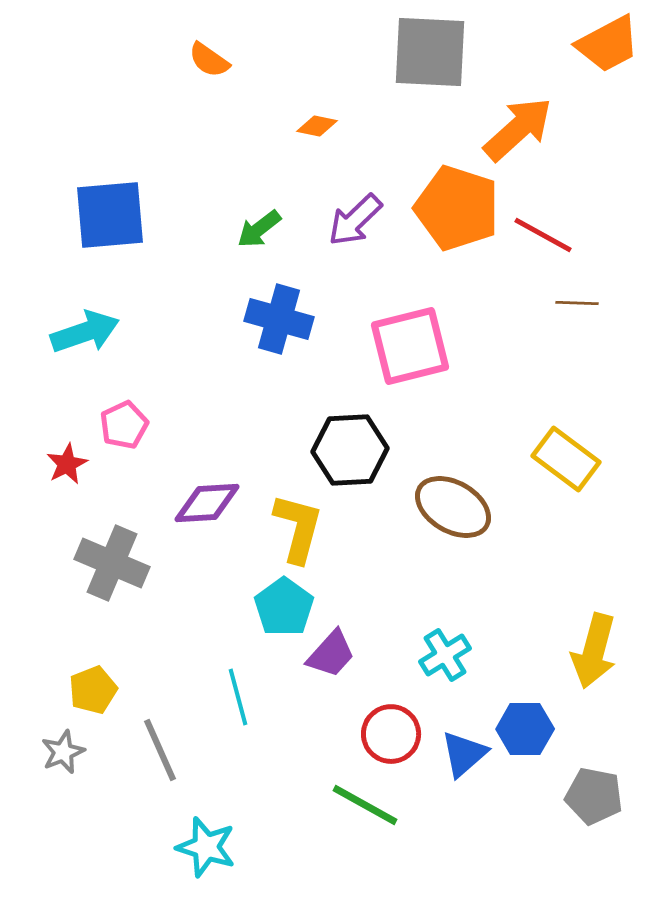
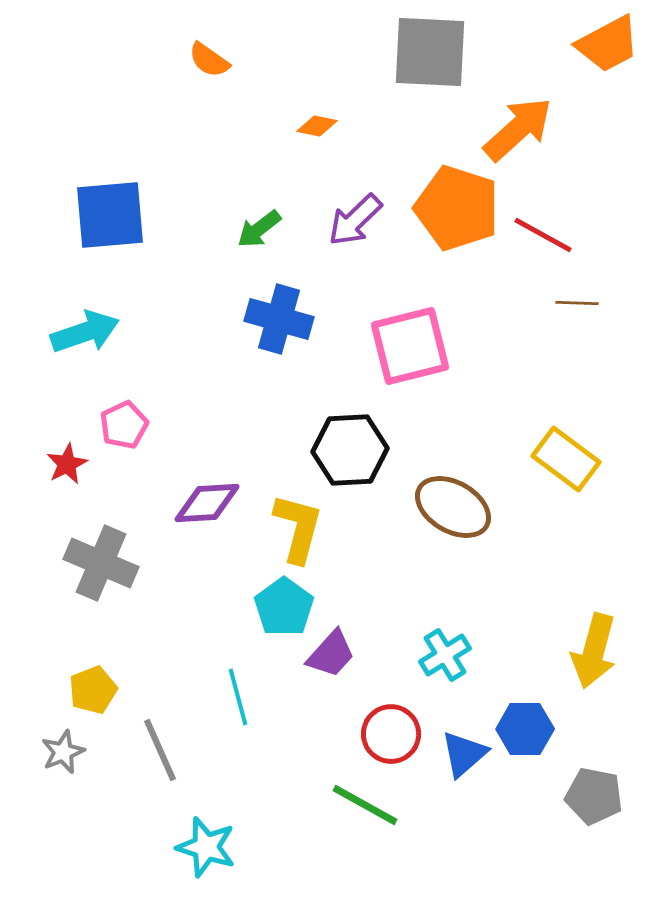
gray cross: moved 11 px left
